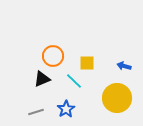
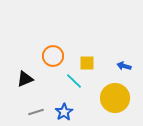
black triangle: moved 17 px left
yellow circle: moved 2 px left
blue star: moved 2 px left, 3 px down
